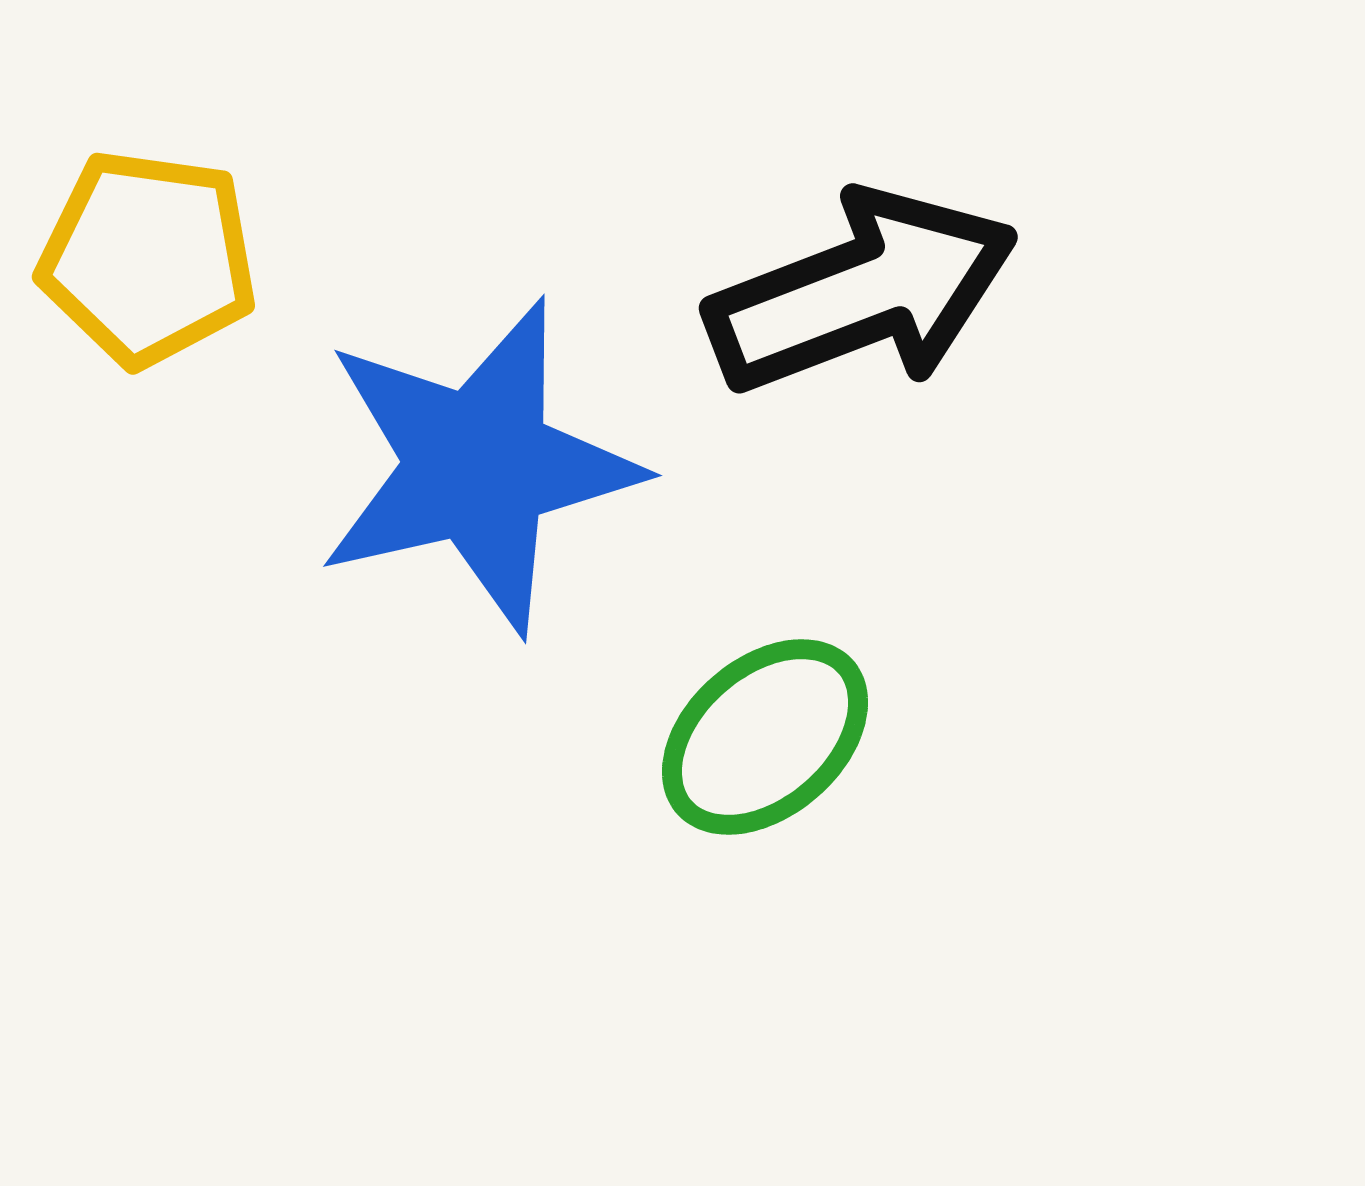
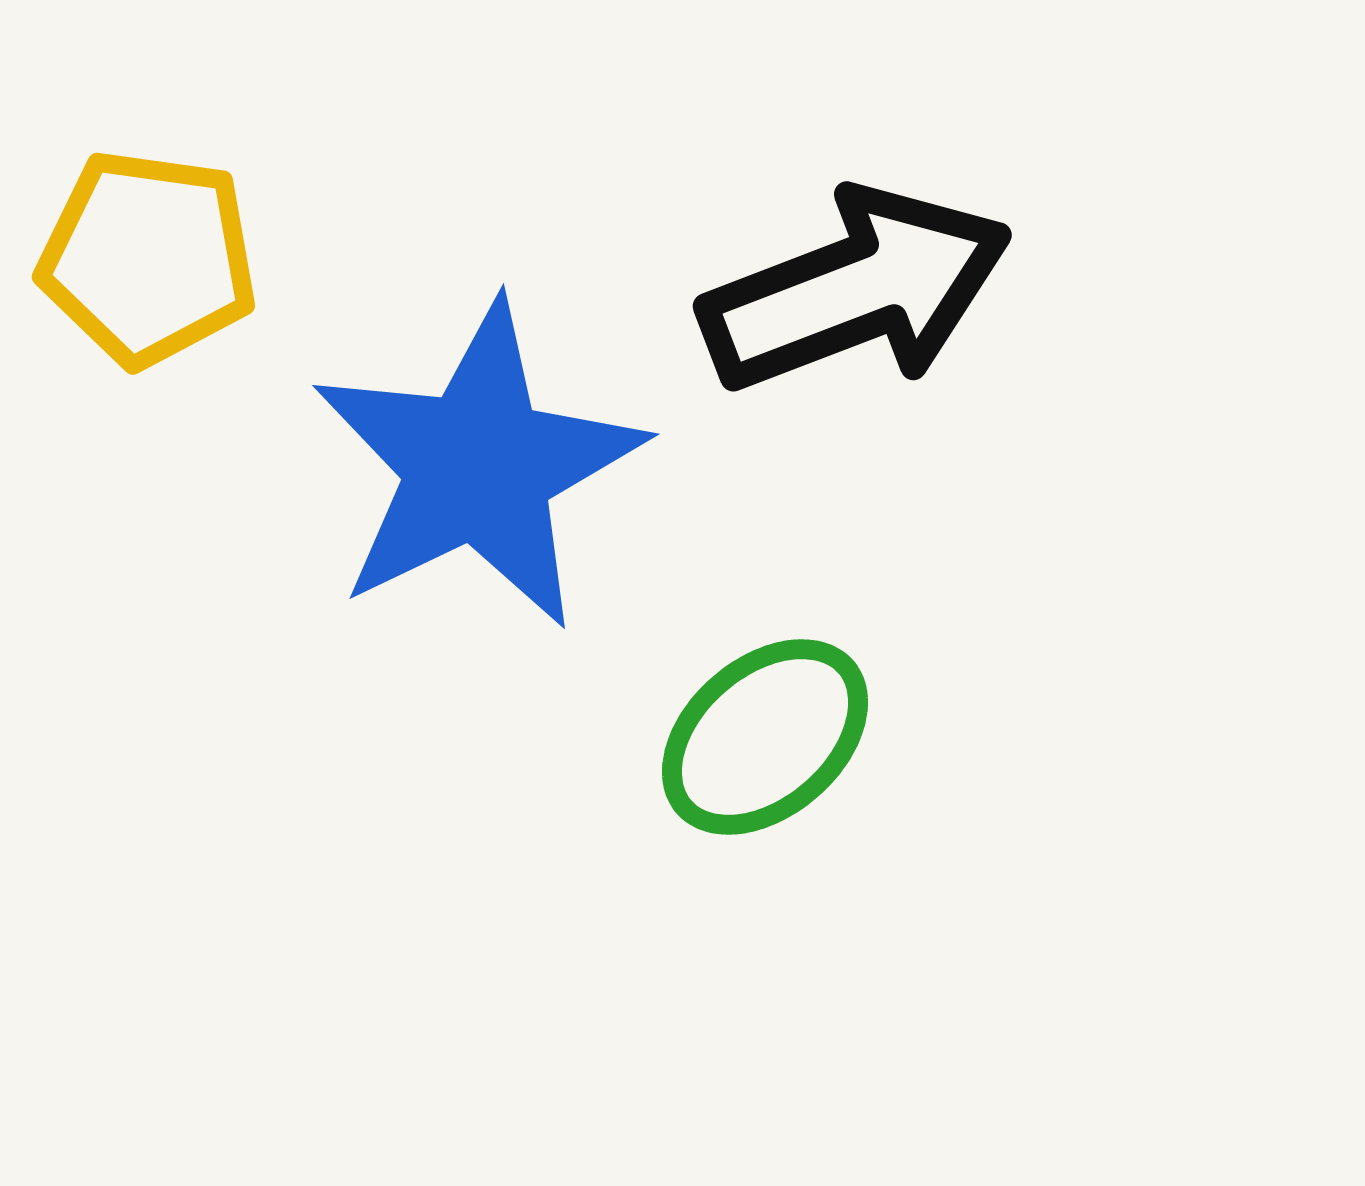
black arrow: moved 6 px left, 2 px up
blue star: rotated 13 degrees counterclockwise
